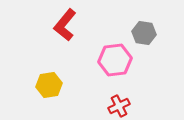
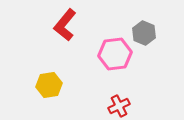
gray hexagon: rotated 15 degrees clockwise
pink hexagon: moved 6 px up
